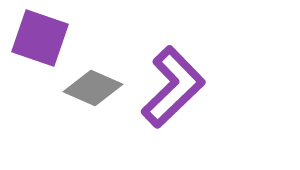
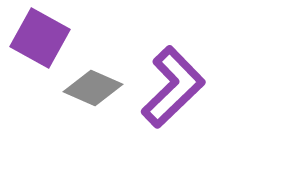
purple square: rotated 10 degrees clockwise
